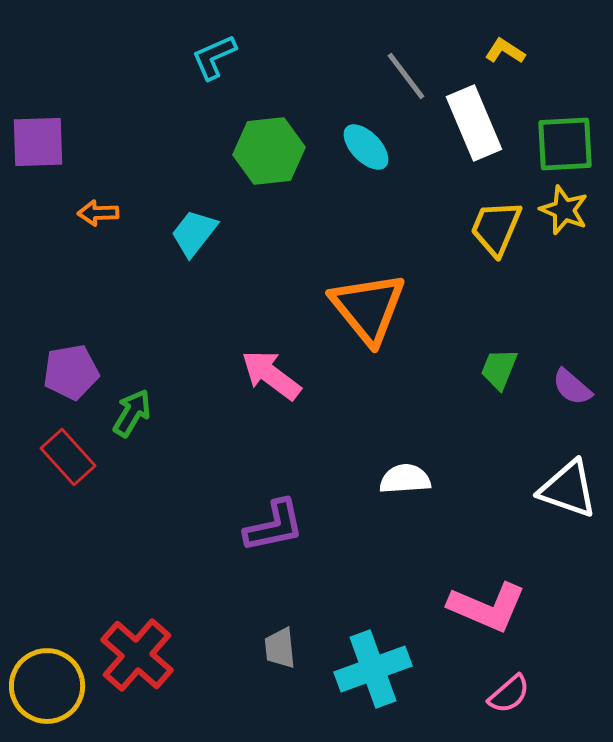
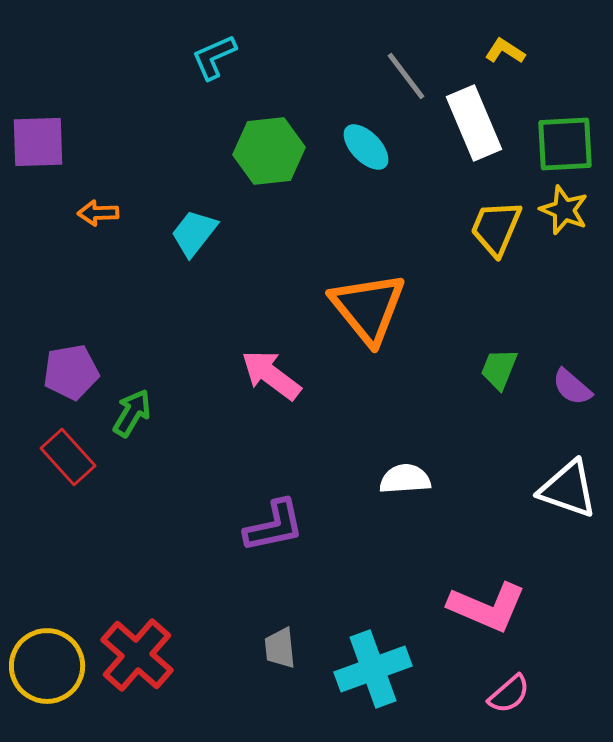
yellow circle: moved 20 px up
